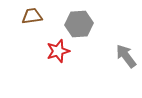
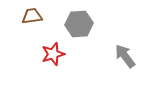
red star: moved 5 px left, 3 px down
gray arrow: moved 1 px left
